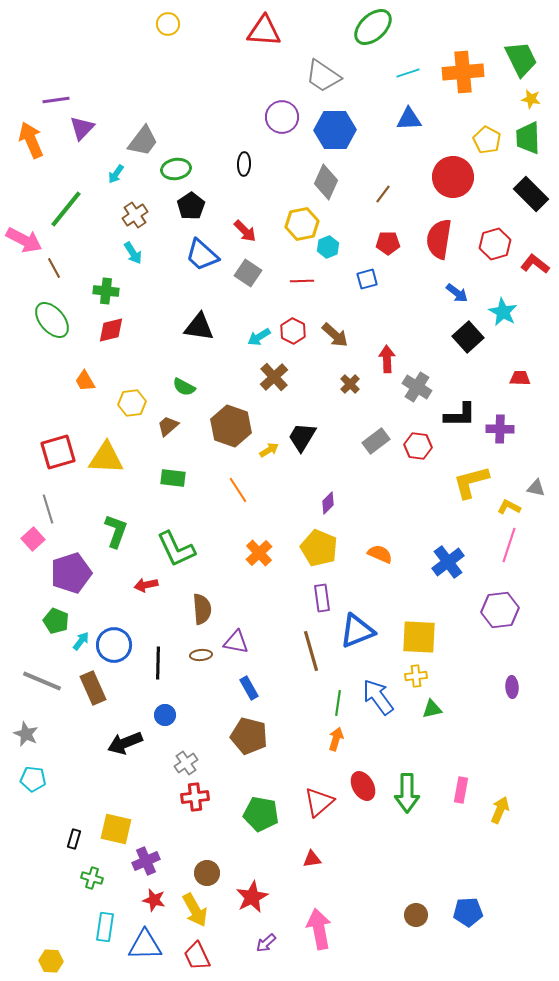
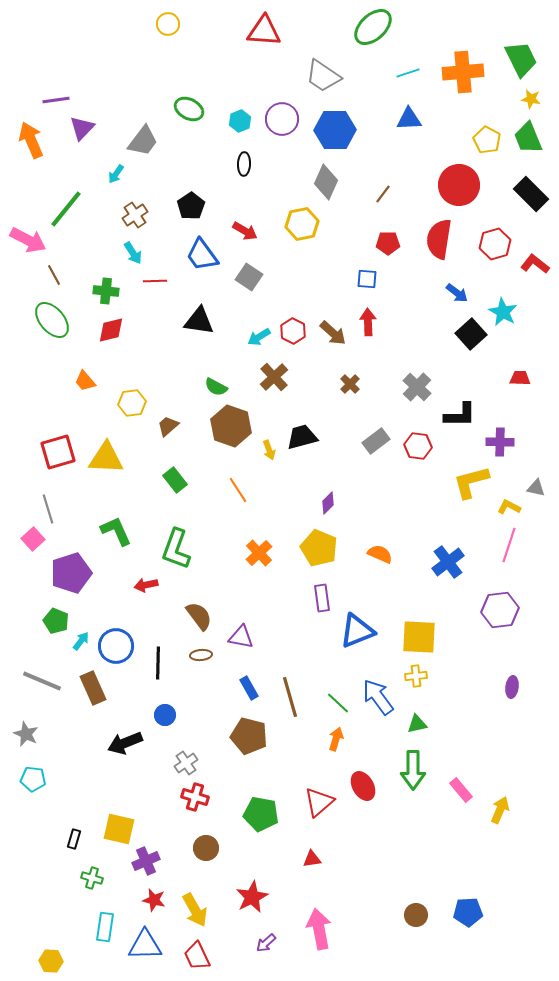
purple circle at (282, 117): moved 2 px down
green trapezoid at (528, 138): rotated 20 degrees counterclockwise
green ellipse at (176, 169): moved 13 px right, 60 px up; rotated 36 degrees clockwise
red circle at (453, 177): moved 6 px right, 8 px down
red arrow at (245, 231): rotated 15 degrees counterclockwise
pink arrow at (24, 240): moved 4 px right
cyan hexagon at (328, 247): moved 88 px left, 126 px up
blue trapezoid at (202, 255): rotated 12 degrees clockwise
brown line at (54, 268): moved 7 px down
gray square at (248, 273): moved 1 px right, 4 px down
blue square at (367, 279): rotated 20 degrees clockwise
red line at (302, 281): moved 147 px left
black triangle at (199, 327): moved 6 px up
brown arrow at (335, 335): moved 2 px left, 2 px up
black square at (468, 337): moved 3 px right, 3 px up
red arrow at (387, 359): moved 19 px left, 37 px up
orange trapezoid at (85, 381): rotated 10 degrees counterclockwise
green semicircle at (184, 387): moved 32 px right
gray cross at (417, 387): rotated 12 degrees clockwise
purple cross at (500, 429): moved 13 px down
black trapezoid at (302, 437): rotated 44 degrees clockwise
yellow arrow at (269, 450): rotated 102 degrees clockwise
green rectangle at (173, 478): moved 2 px right, 2 px down; rotated 45 degrees clockwise
green L-shape at (116, 531): rotated 44 degrees counterclockwise
green L-shape at (176, 549): rotated 45 degrees clockwise
brown semicircle at (202, 609): moved 3 px left, 7 px down; rotated 32 degrees counterclockwise
purple triangle at (236, 642): moved 5 px right, 5 px up
blue circle at (114, 645): moved 2 px right, 1 px down
brown line at (311, 651): moved 21 px left, 46 px down
purple ellipse at (512, 687): rotated 10 degrees clockwise
green line at (338, 703): rotated 55 degrees counterclockwise
green triangle at (432, 709): moved 15 px left, 15 px down
pink rectangle at (461, 790): rotated 50 degrees counterclockwise
green arrow at (407, 793): moved 6 px right, 23 px up
red cross at (195, 797): rotated 24 degrees clockwise
yellow square at (116, 829): moved 3 px right
brown circle at (207, 873): moved 1 px left, 25 px up
